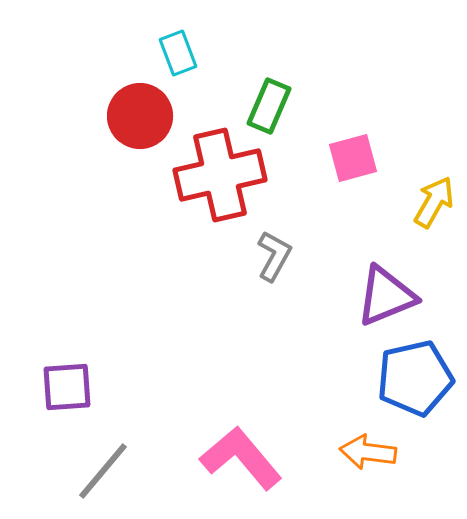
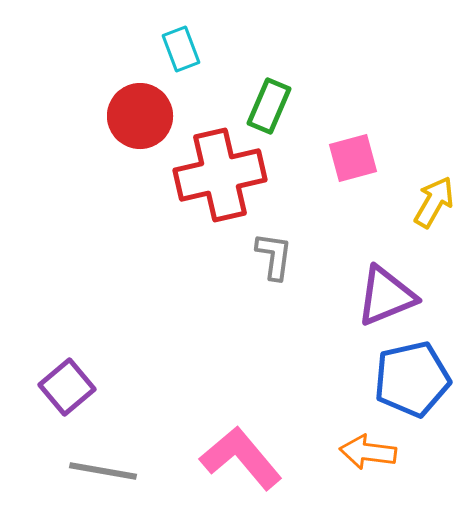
cyan rectangle: moved 3 px right, 4 px up
gray L-shape: rotated 21 degrees counterclockwise
blue pentagon: moved 3 px left, 1 px down
purple square: rotated 36 degrees counterclockwise
gray line: rotated 60 degrees clockwise
